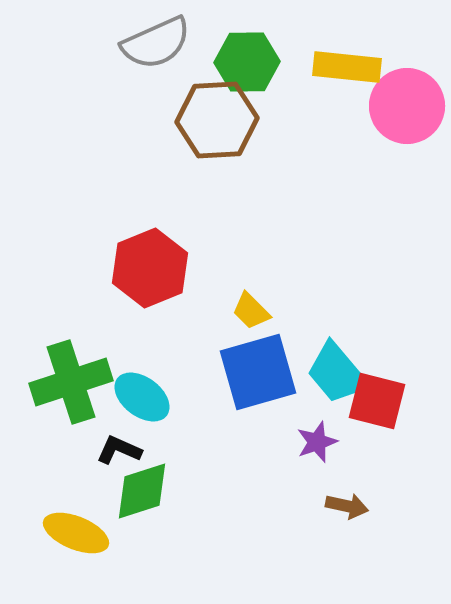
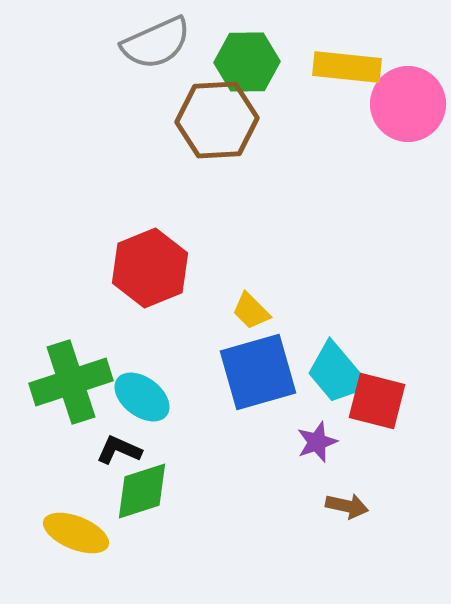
pink circle: moved 1 px right, 2 px up
